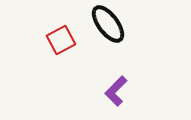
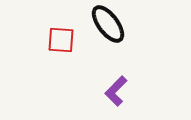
red square: rotated 32 degrees clockwise
